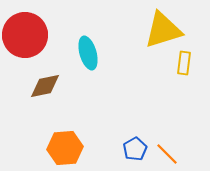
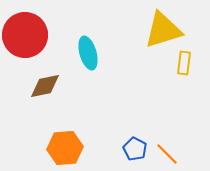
blue pentagon: rotated 15 degrees counterclockwise
